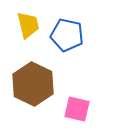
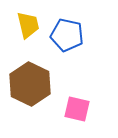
brown hexagon: moved 3 px left
